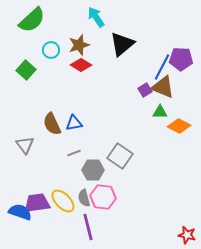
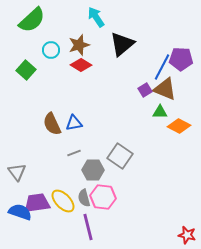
brown triangle: moved 2 px right, 2 px down
gray triangle: moved 8 px left, 27 px down
